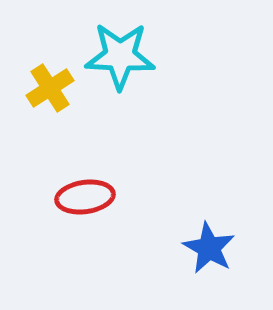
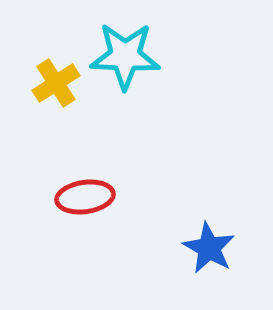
cyan star: moved 5 px right
yellow cross: moved 6 px right, 5 px up
